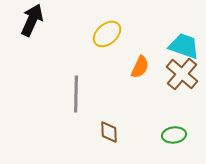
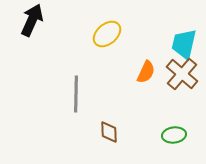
cyan trapezoid: moved 2 px up; rotated 96 degrees counterclockwise
orange semicircle: moved 6 px right, 5 px down
